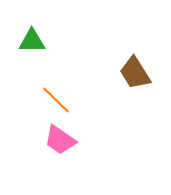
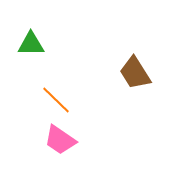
green triangle: moved 1 px left, 3 px down
